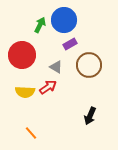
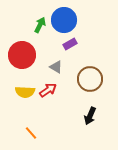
brown circle: moved 1 px right, 14 px down
red arrow: moved 3 px down
